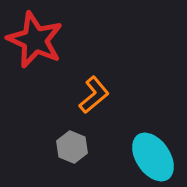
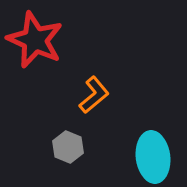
gray hexagon: moved 4 px left
cyan ellipse: rotated 27 degrees clockwise
